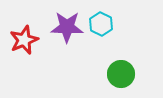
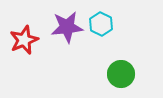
purple star: rotated 8 degrees counterclockwise
